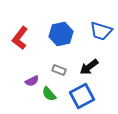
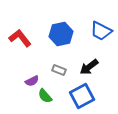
blue trapezoid: rotated 10 degrees clockwise
red L-shape: rotated 105 degrees clockwise
green semicircle: moved 4 px left, 2 px down
